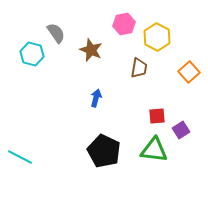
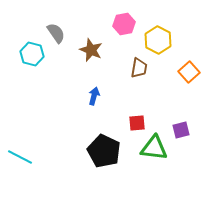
yellow hexagon: moved 1 px right, 3 px down
blue arrow: moved 2 px left, 2 px up
red square: moved 20 px left, 7 px down
purple square: rotated 18 degrees clockwise
green triangle: moved 2 px up
